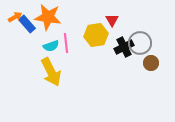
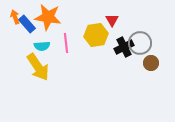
orange arrow: rotated 80 degrees counterclockwise
cyan semicircle: moved 9 px left; rotated 14 degrees clockwise
yellow arrow: moved 13 px left, 5 px up; rotated 8 degrees counterclockwise
